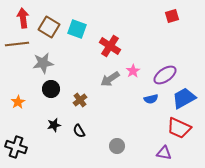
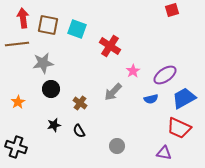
red square: moved 6 px up
brown square: moved 1 px left, 2 px up; rotated 20 degrees counterclockwise
gray arrow: moved 3 px right, 13 px down; rotated 12 degrees counterclockwise
brown cross: moved 3 px down; rotated 16 degrees counterclockwise
